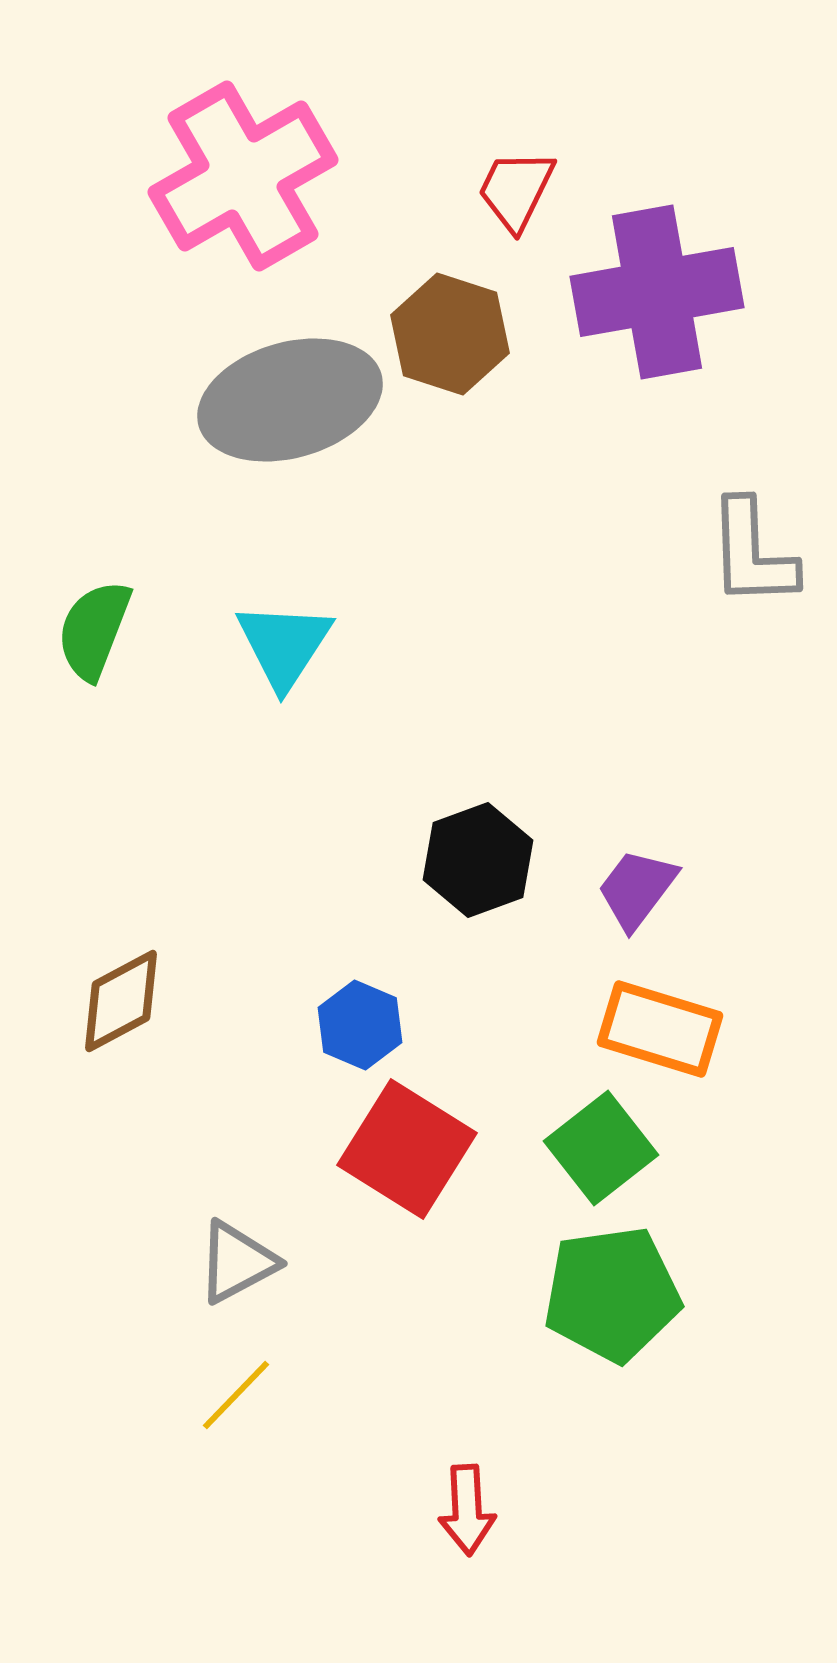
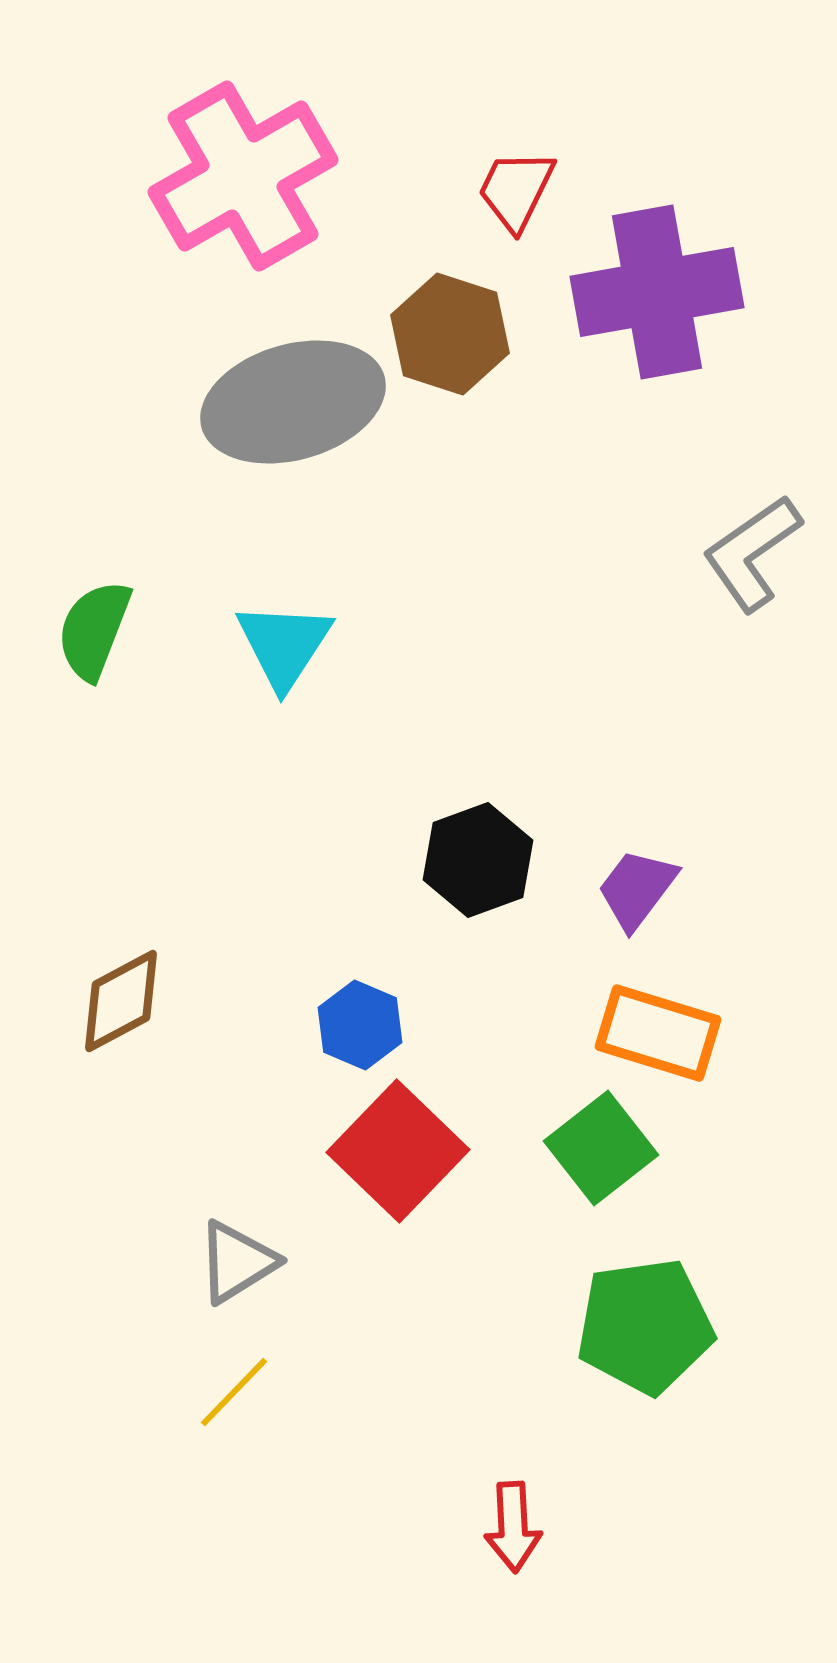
gray ellipse: moved 3 px right, 2 px down
gray L-shape: rotated 57 degrees clockwise
orange rectangle: moved 2 px left, 4 px down
red square: moved 9 px left, 2 px down; rotated 12 degrees clockwise
gray triangle: rotated 4 degrees counterclockwise
green pentagon: moved 33 px right, 32 px down
yellow line: moved 2 px left, 3 px up
red arrow: moved 46 px right, 17 px down
